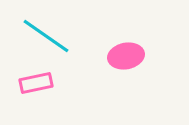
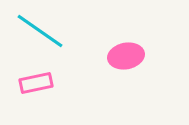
cyan line: moved 6 px left, 5 px up
